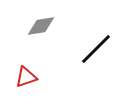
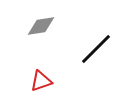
red triangle: moved 15 px right, 4 px down
